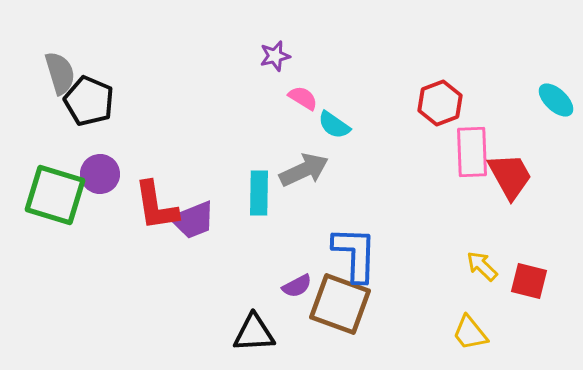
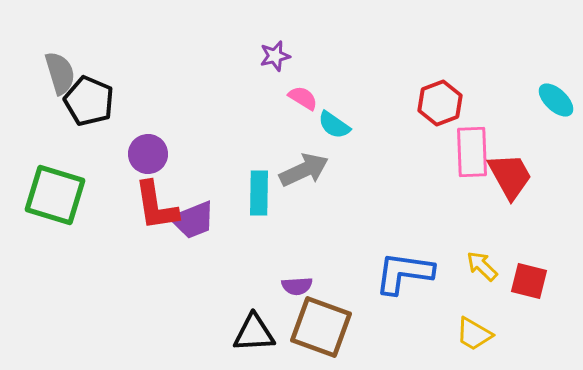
purple circle: moved 48 px right, 20 px up
blue L-shape: moved 49 px right, 19 px down; rotated 84 degrees counterclockwise
purple semicircle: rotated 24 degrees clockwise
brown square: moved 19 px left, 23 px down
yellow trapezoid: moved 4 px right, 1 px down; rotated 21 degrees counterclockwise
